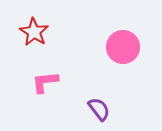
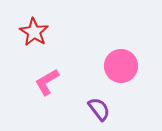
pink circle: moved 2 px left, 19 px down
pink L-shape: moved 2 px right; rotated 24 degrees counterclockwise
